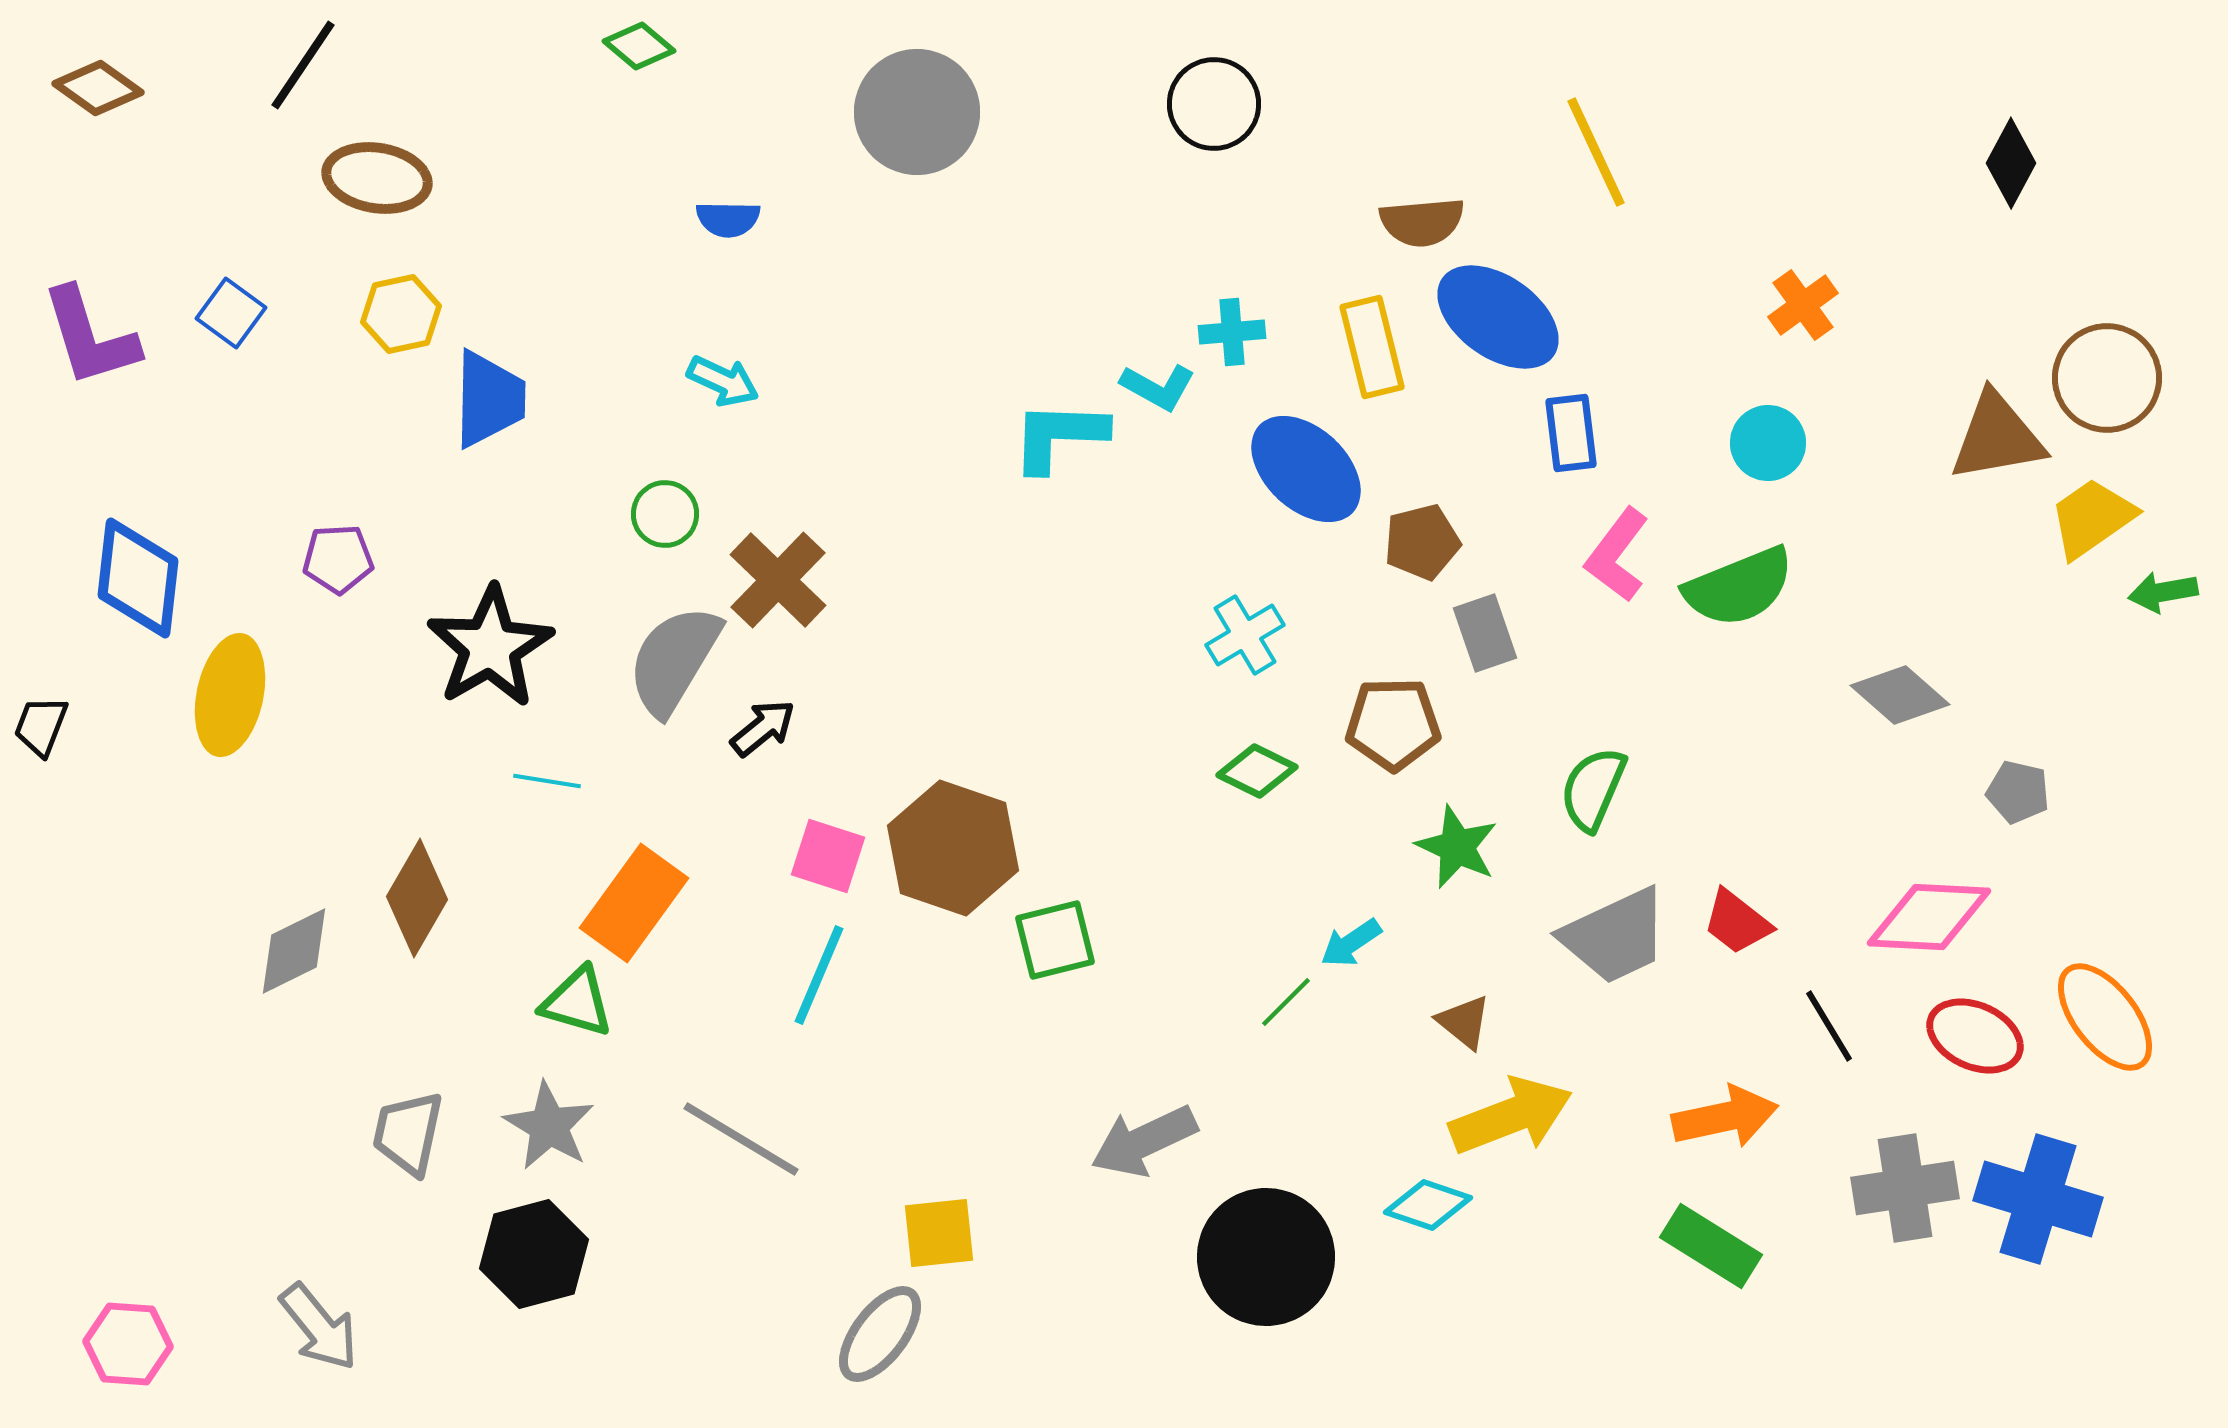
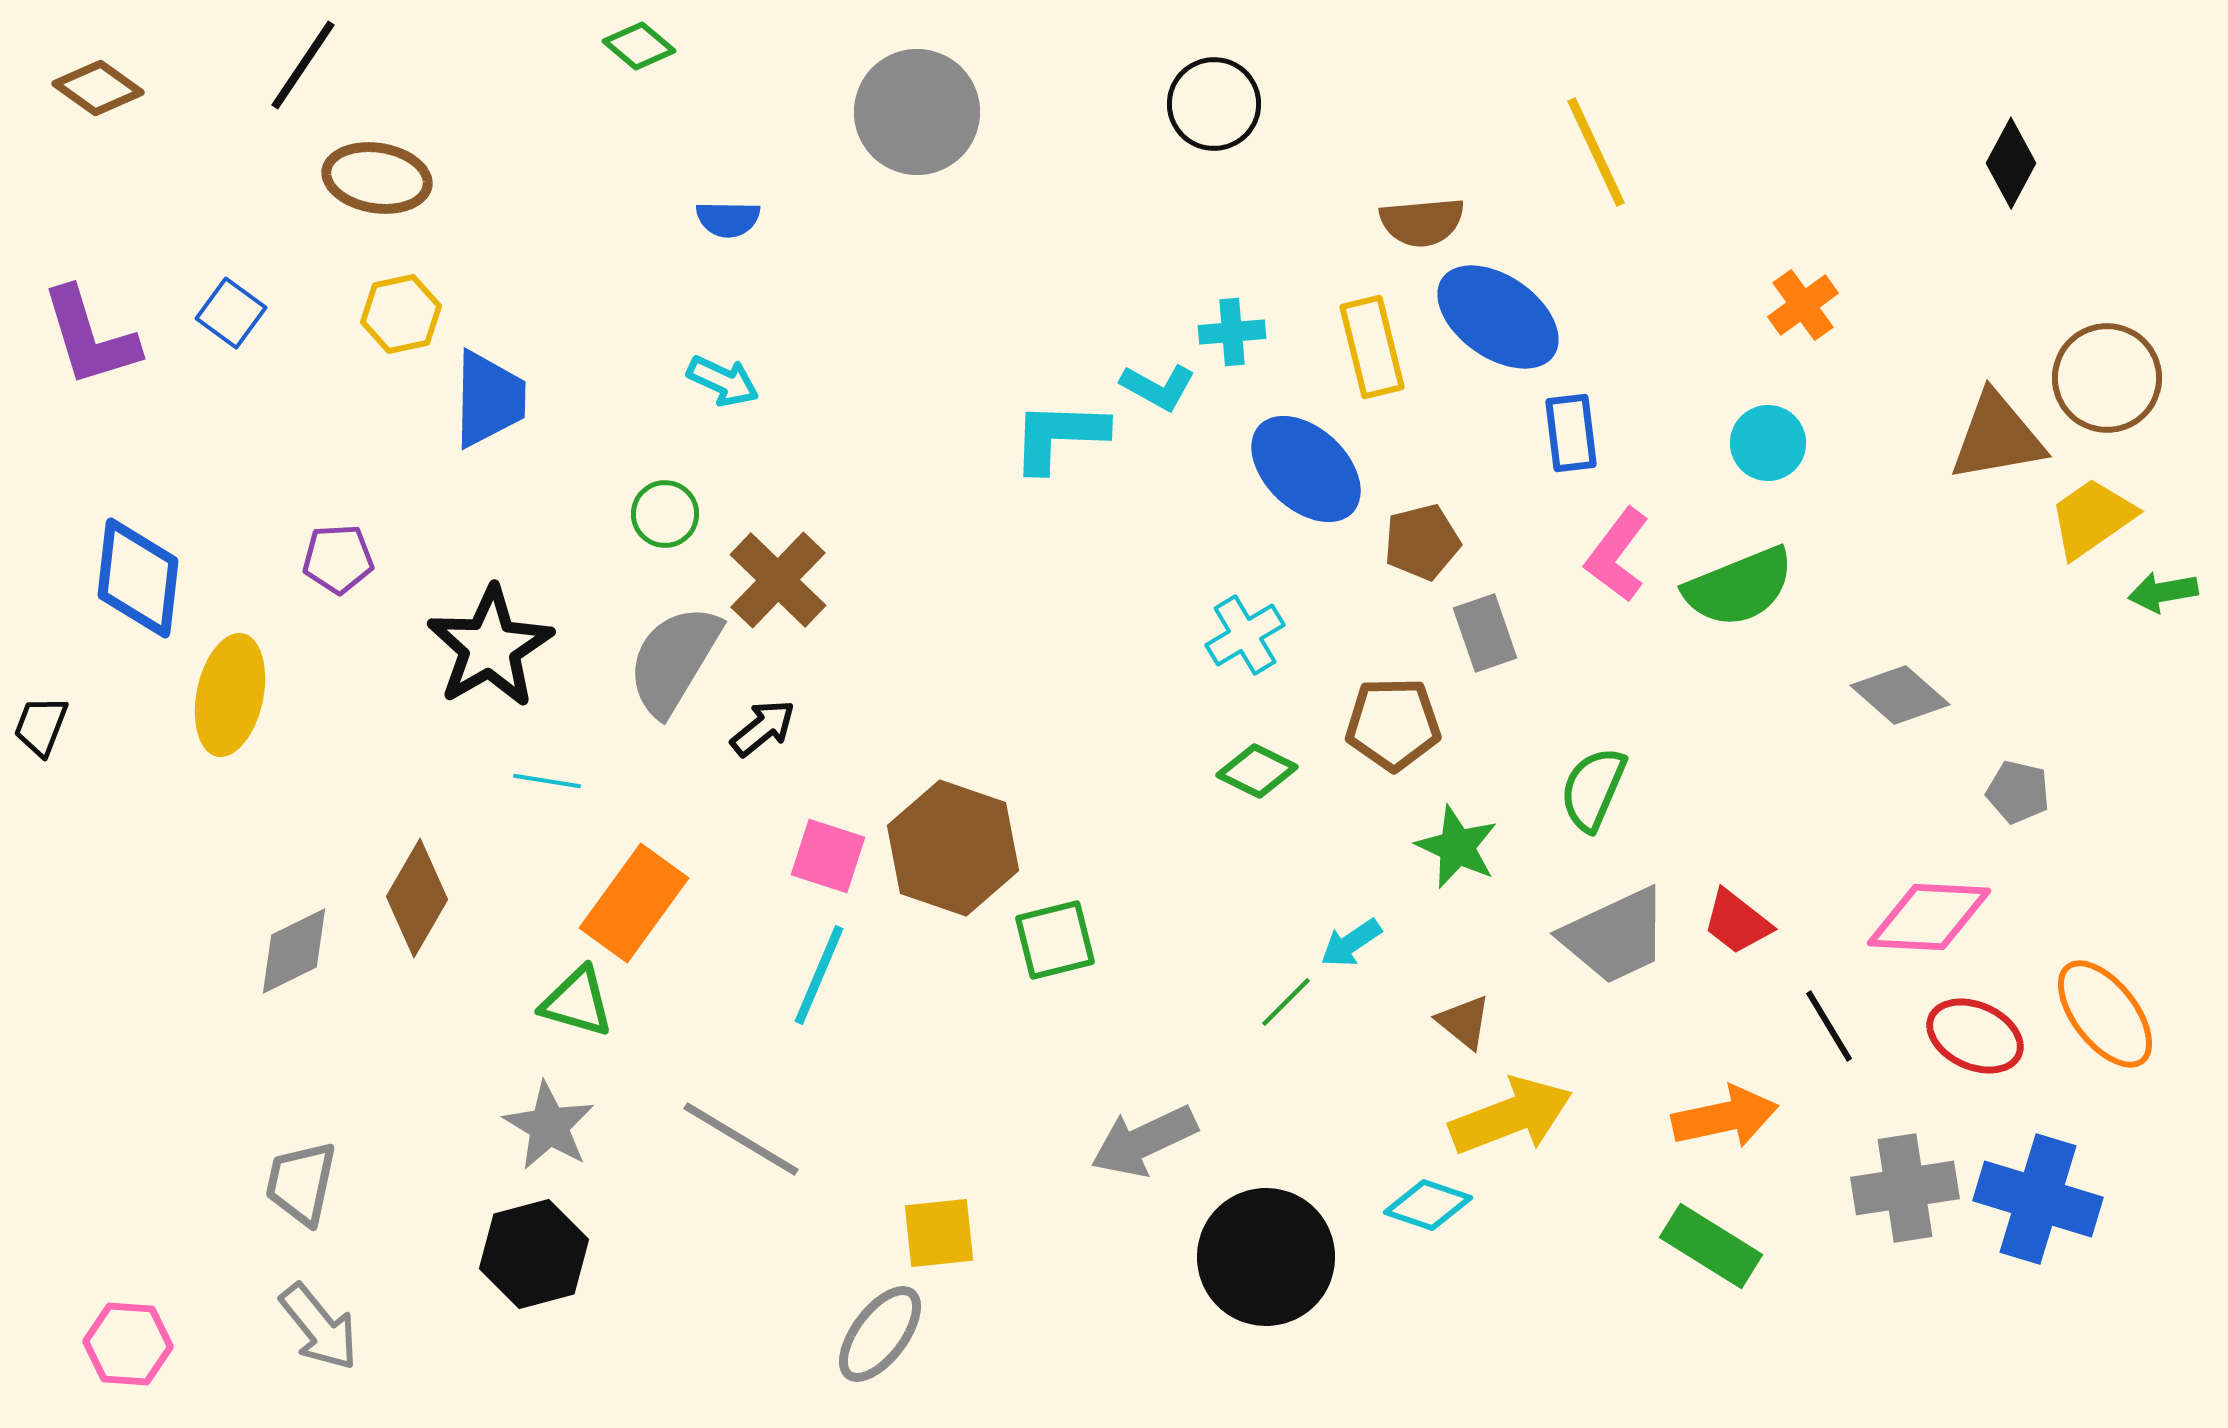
orange ellipse at (2105, 1017): moved 3 px up
gray trapezoid at (408, 1133): moved 107 px left, 50 px down
